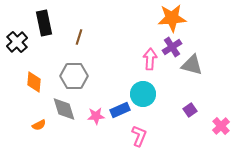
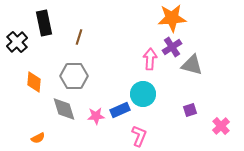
purple square: rotated 16 degrees clockwise
orange semicircle: moved 1 px left, 13 px down
